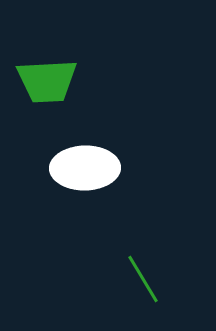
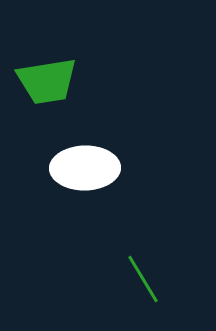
green trapezoid: rotated 6 degrees counterclockwise
